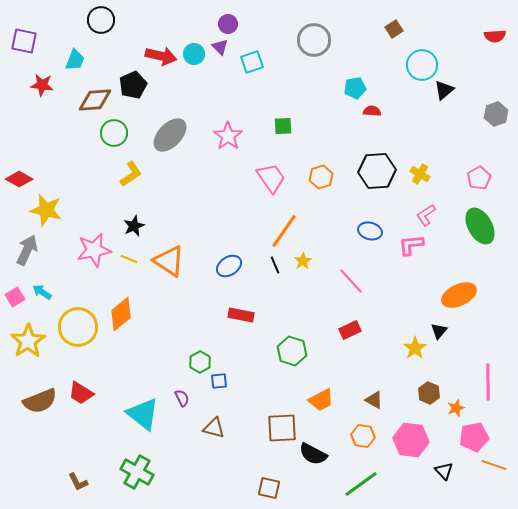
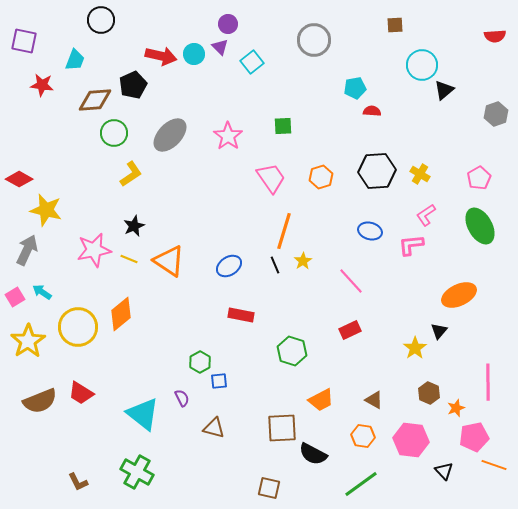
brown square at (394, 29): moved 1 px right, 4 px up; rotated 30 degrees clockwise
cyan square at (252, 62): rotated 20 degrees counterclockwise
orange line at (284, 231): rotated 18 degrees counterclockwise
